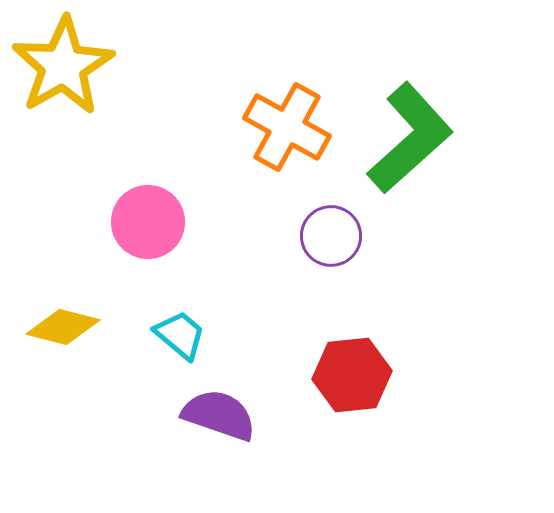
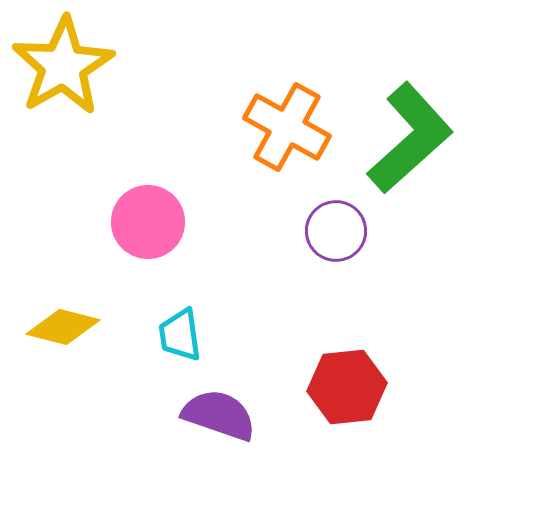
purple circle: moved 5 px right, 5 px up
cyan trapezoid: rotated 138 degrees counterclockwise
red hexagon: moved 5 px left, 12 px down
